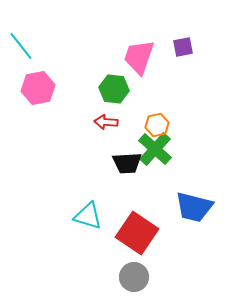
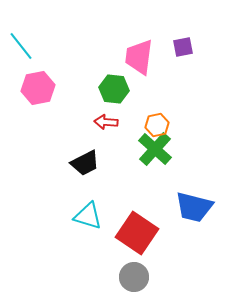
pink trapezoid: rotated 12 degrees counterclockwise
black trapezoid: moved 42 px left; rotated 24 degrees counterclockwise
